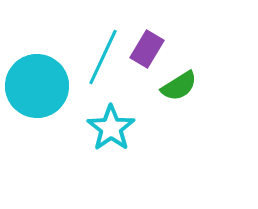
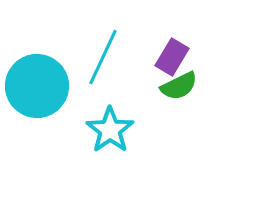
purple rectangle: moved 25 px right, 8 px down
green semicircle: rotated 6 degrees clockwise
cyan star: moved 1 px left, 2 px down
